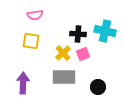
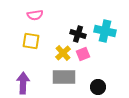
black cross: rotated 14 degrees clockwise
